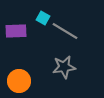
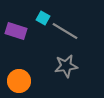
purple rectangle: rotated 20 degrees clockwise
gray star: moved 2 px right, 1 px up
